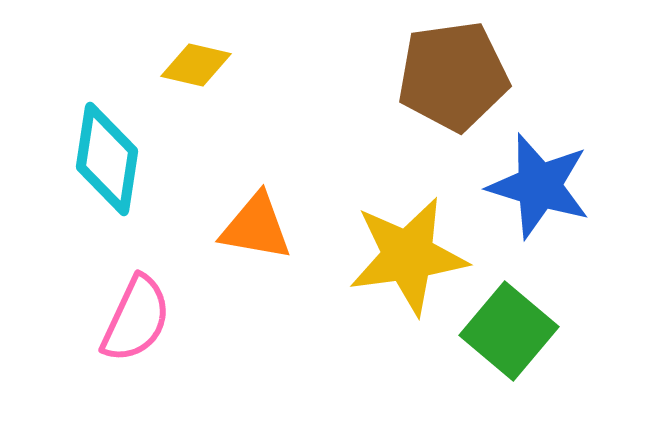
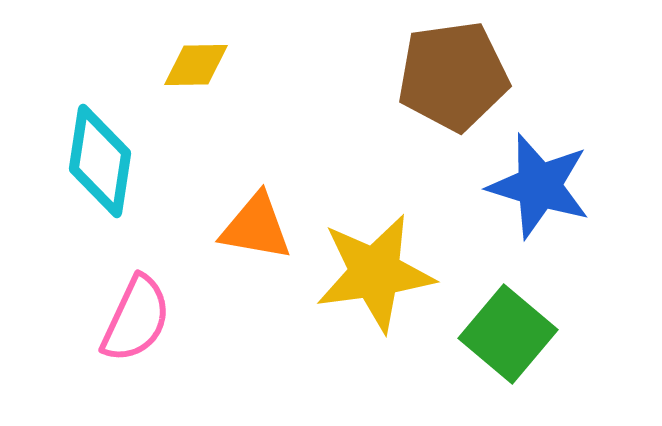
yellow diamond: rotated 14 degrees counterclockwise
cyan diamond: moved 7 px left, 2 px down
yellow star: moved 33 px left, 17 px down
green square: moved 1 px left, 3 px down
